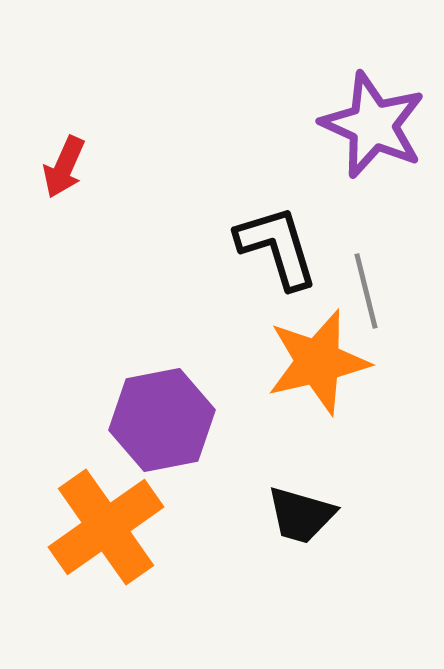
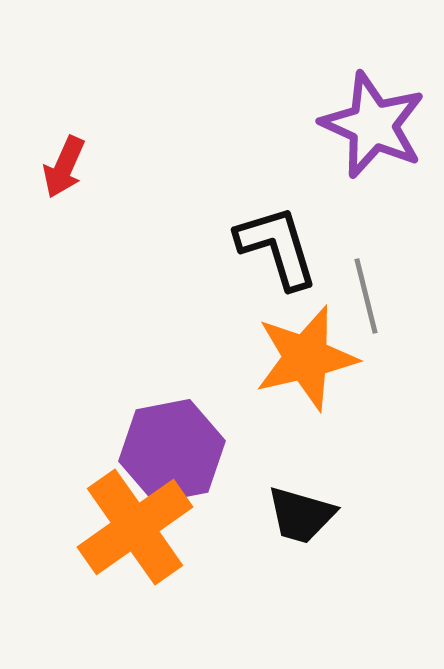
gray line: moved 5 px down
orange star: moved 12 px left, 4 px up
purple hexagon: moved 10 px right, 31 px down
orange cross: moved 29 px right
